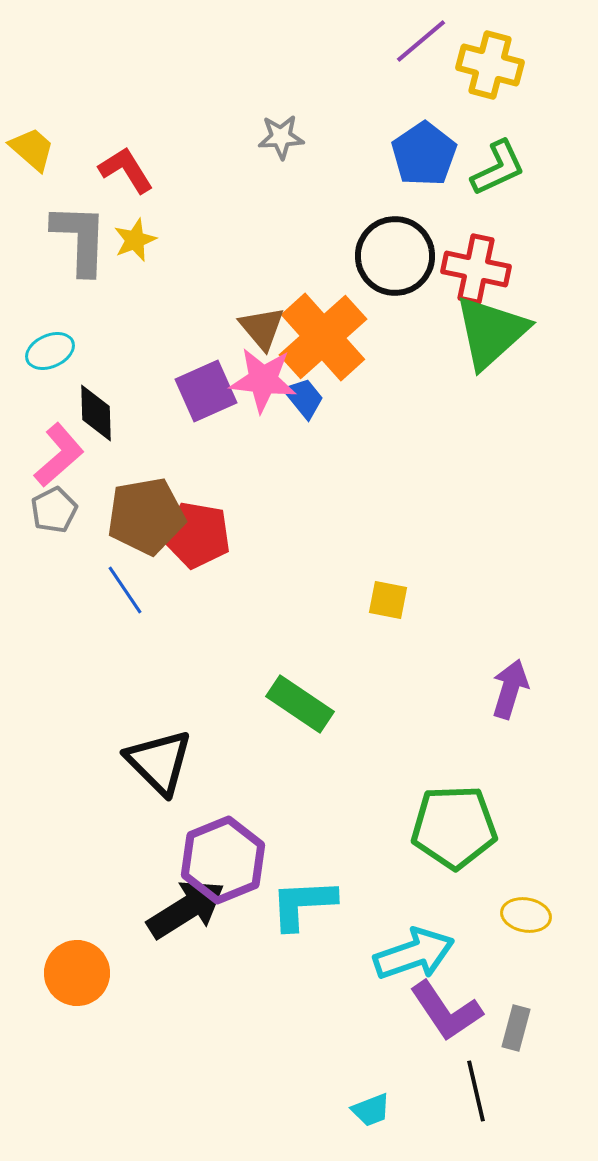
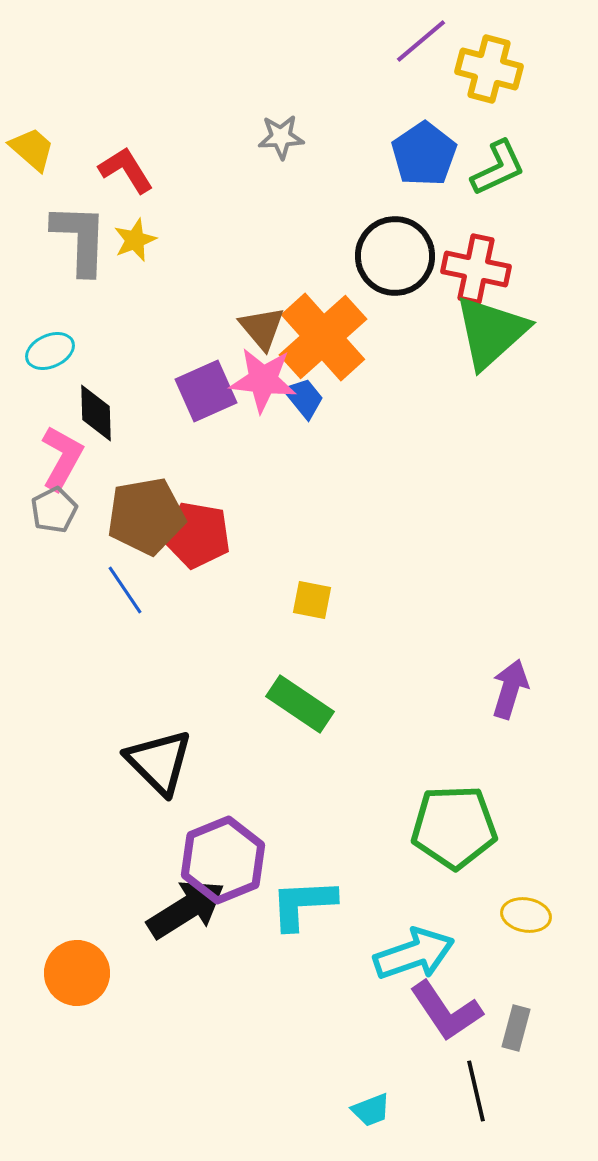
yellow cross: moved 1 px left, 4 px down
pink L-shape: moved 3 px right, 3 px down; rotated 20 degrees counterclockwise
yellow square: moved 76 px left
